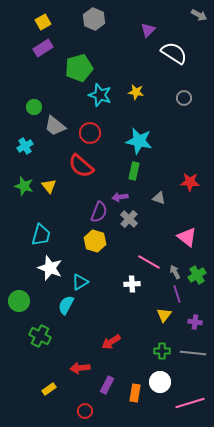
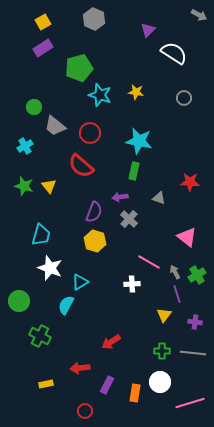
purple semicircle at (99, 212): moved 5 px left
yellow rectangle at (49, 389): moved 3 px left, 5 px up; rotated 24 degrees clockwise
